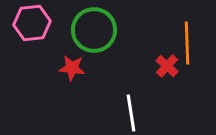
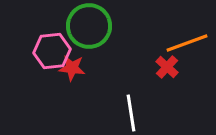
pink hexagon: moved 20 px right, 28 px down
green circle: moved 5 px left, 4 px up
orange line: rotated 72 degrees clockwise
red cross: moved 1 px down
